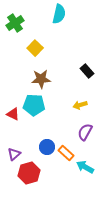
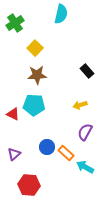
cyan semicircle: moved 2 px right
brown star: moved 4 px left, 4 px up
red hexagon: moved 12 px down; rotated 20 degrees clockwise
